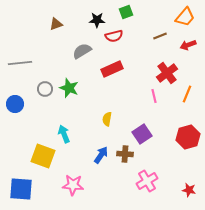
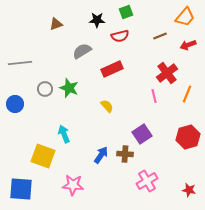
red semicircle: moved 6 px right
yellow semicircle: moved 13 px up; rotated 128 degrees clockwise
